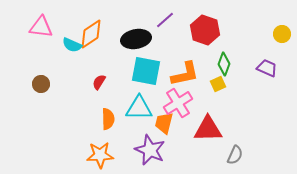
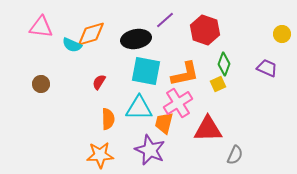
orange diamond: rotated 16 degrees clockwise
